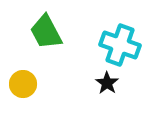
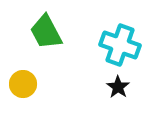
black star: moved 11 px right, 4 px down
